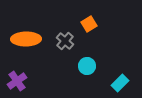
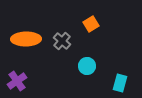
orange square: moved 2 px right
gray cross: moved 3 px left
cyan rectangle: rotated 30 degrees counterclockwise
